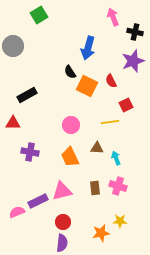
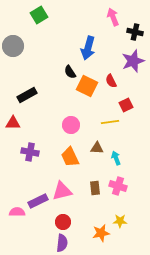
pink semicircle: rotated 21 degrees clockwise
